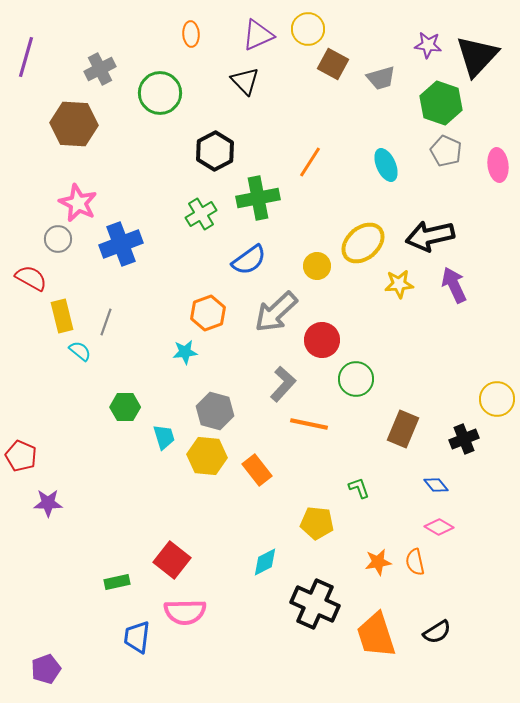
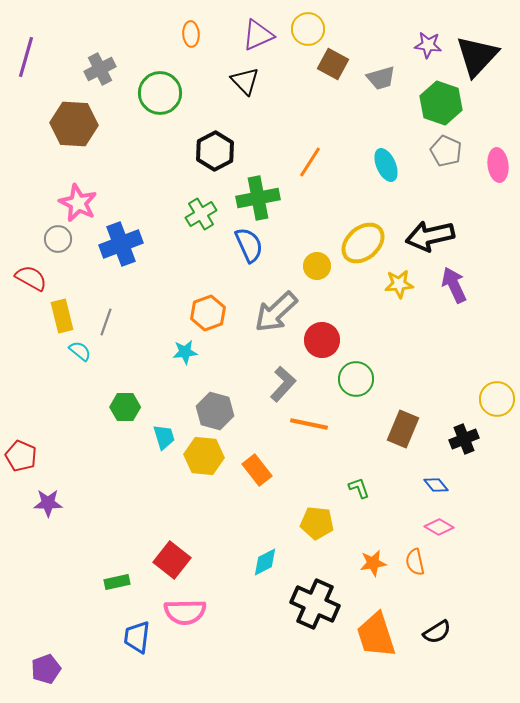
blue semicircle at (249, 260): moved 15 px up; rotated 78 degrees counterclockwise
yellow hexagon at (207, 456): moved 3 px left
orange star at (378, 562): moved 5 px left, 1 px down
